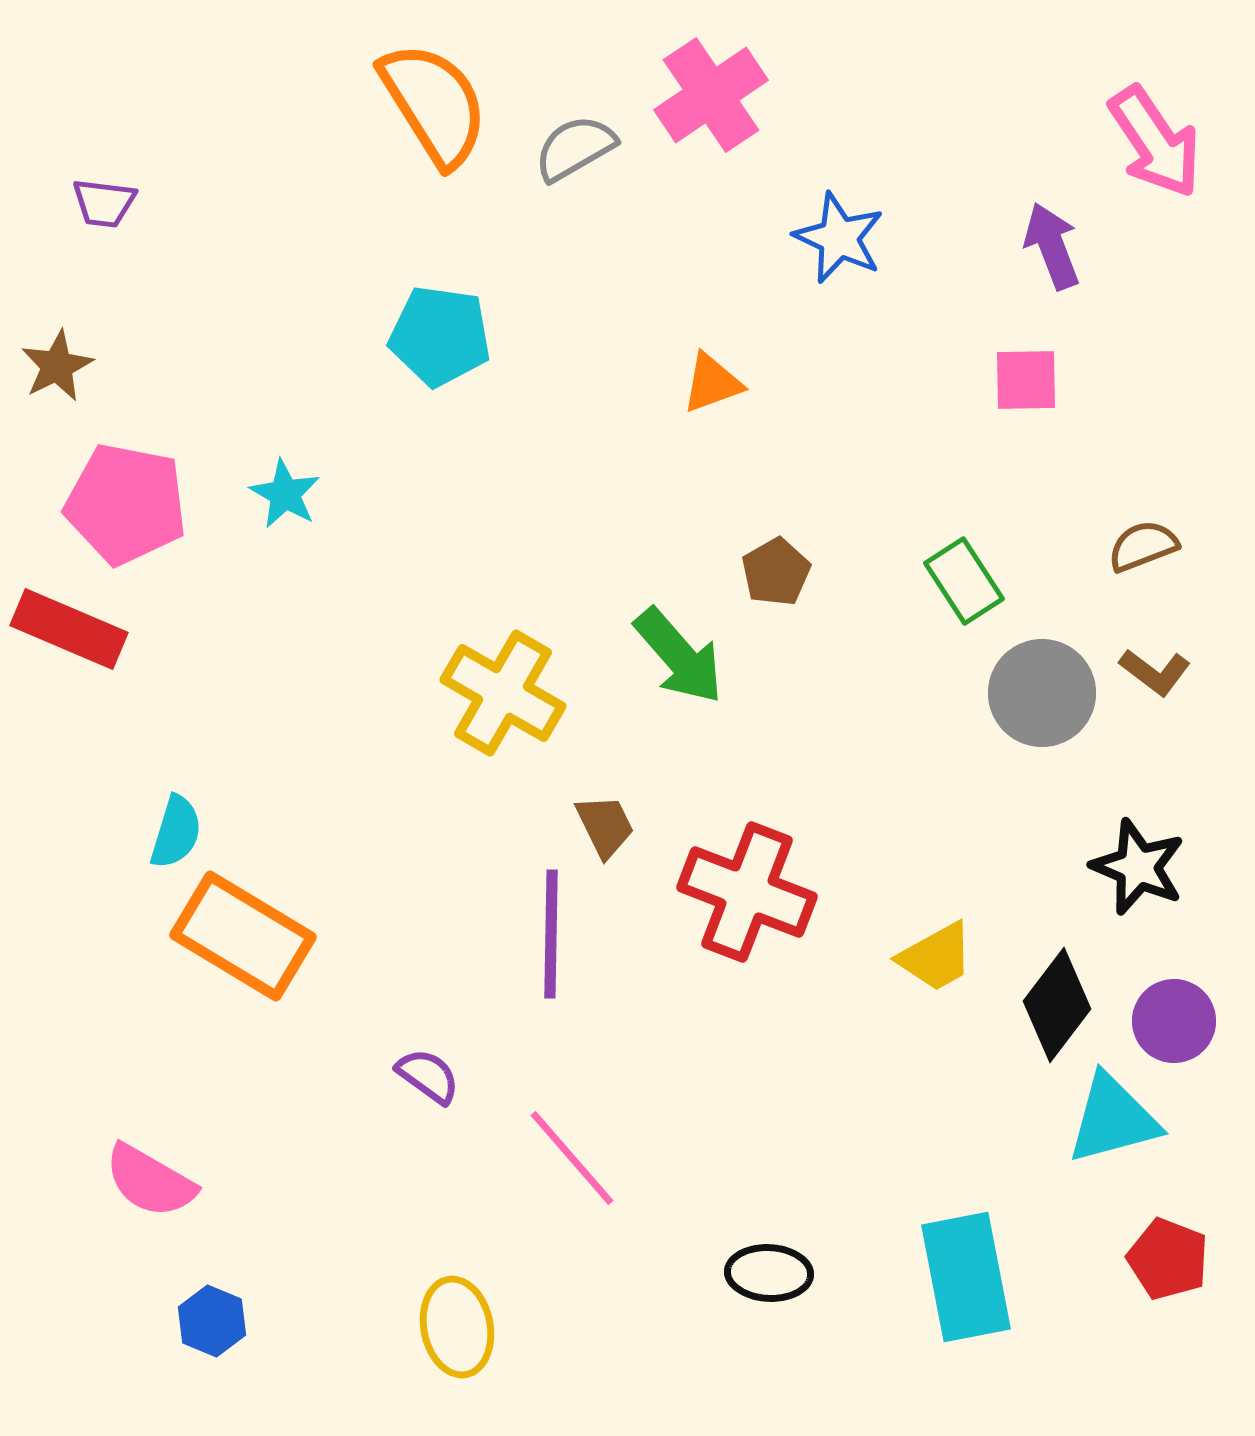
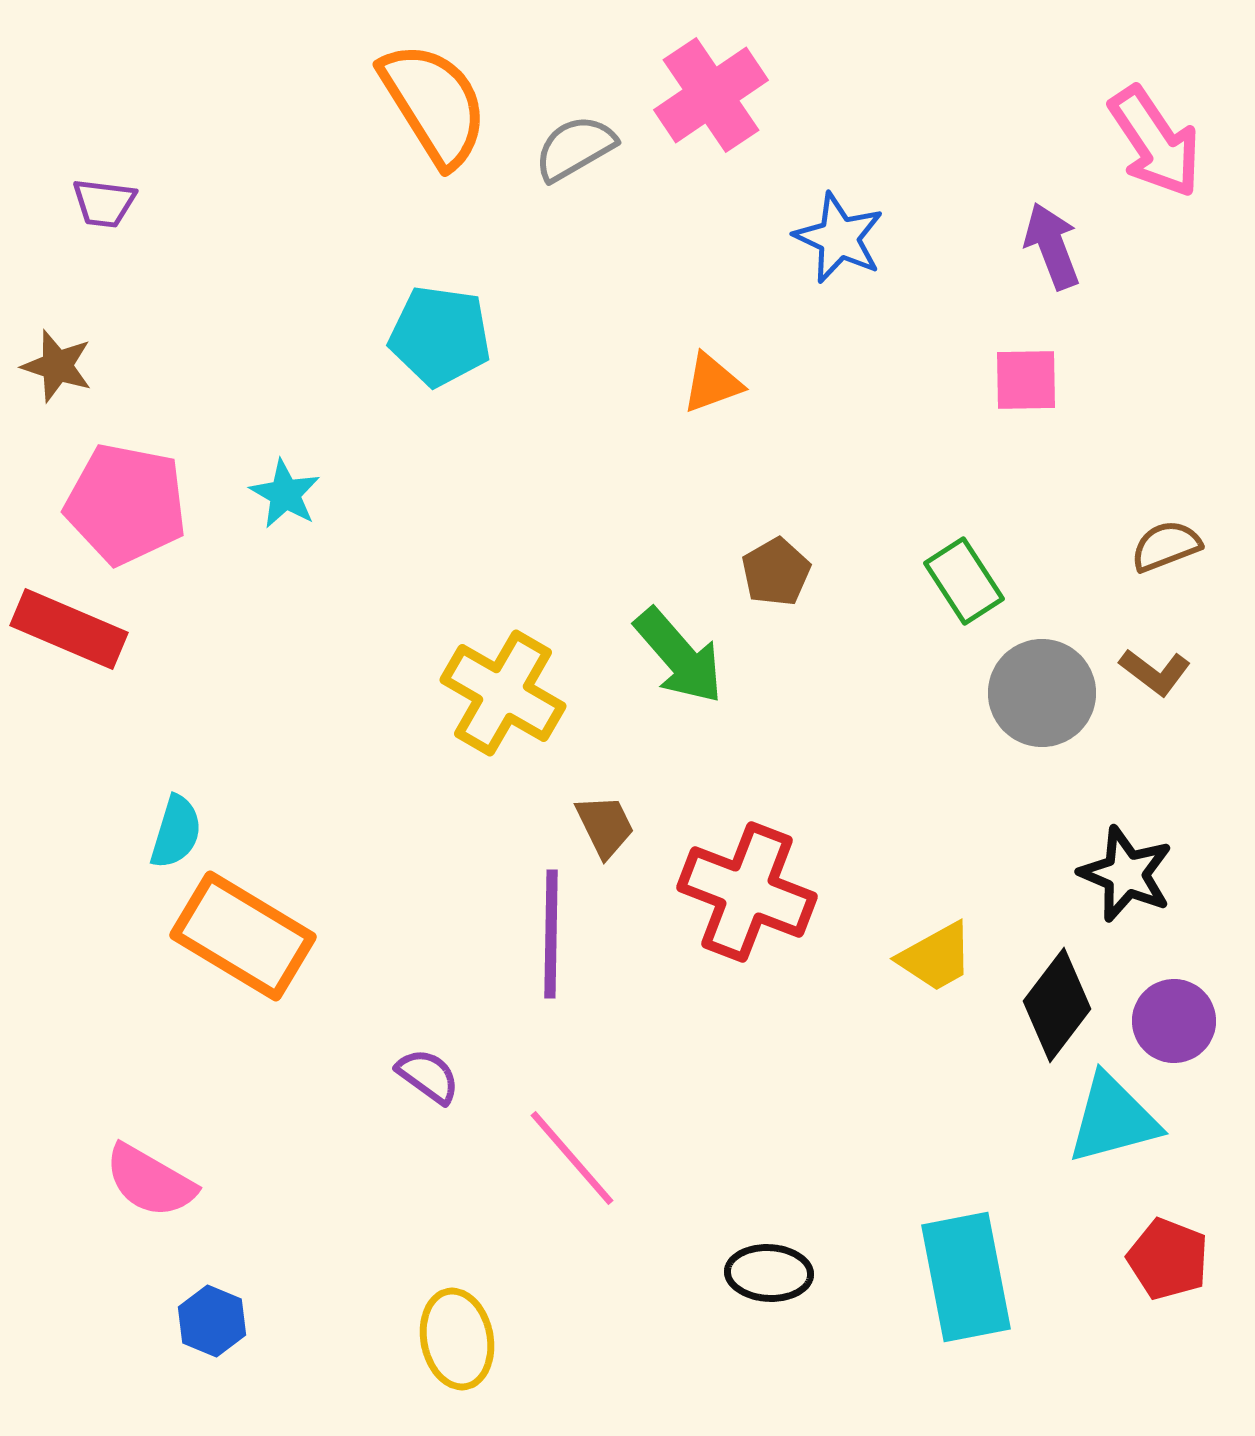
brown star: rotated 28 degrees counterclockwise
brown semicircle: moved 23 px right
black star: moved 12 px left, 7 px down
yellow ellipse: moved 12 px down
